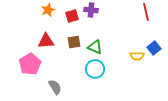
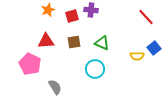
red line: moved 5 px down; rotated 30 degrees counterclockwise
green triangle: moved 7 px right, 4 px up
pink pentagon: rotated 15 degrees counterclockwise
